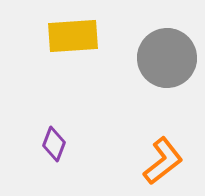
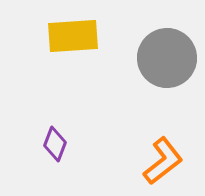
purple diamond: moved 1 px right
